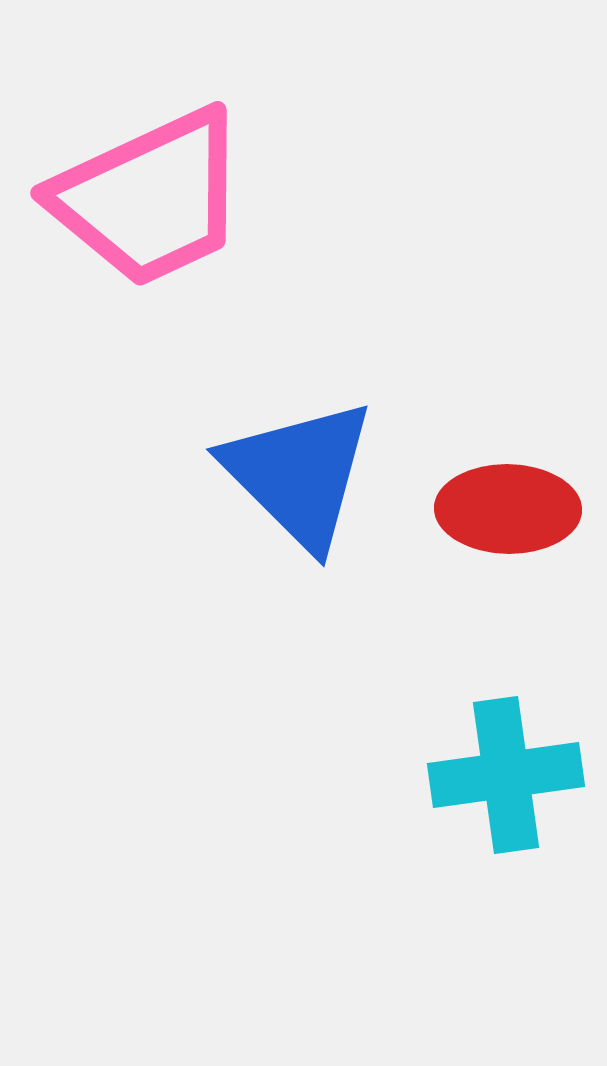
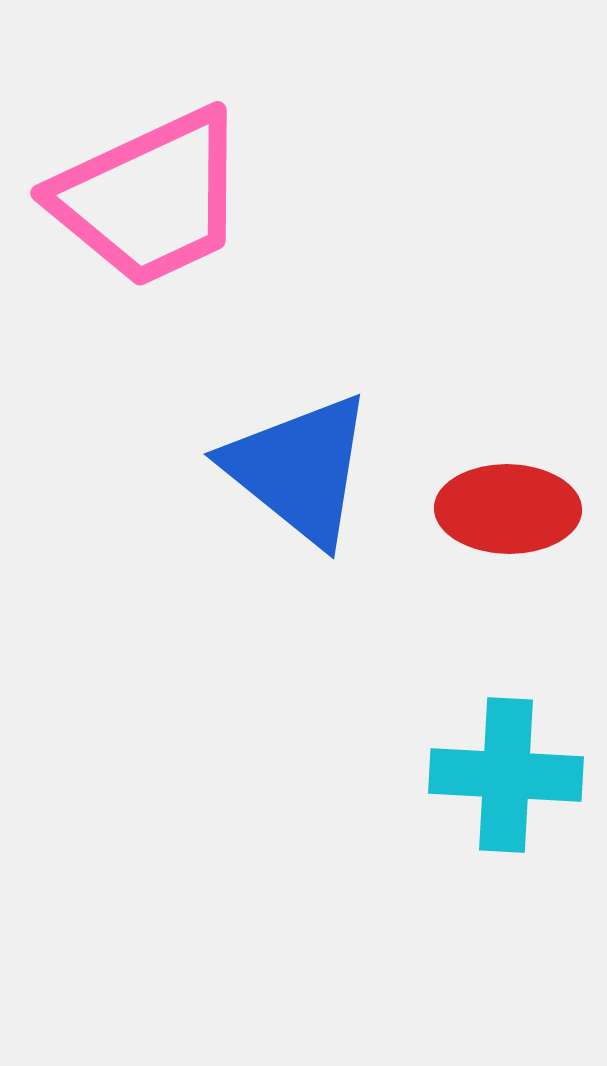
blue triangle: moved 5 px up; rotated 6 degrees counterclockwise
cyan cross: rotated 11 degrees clockwise
